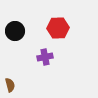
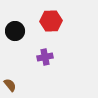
red hexagon: moved 7 px left, 7 px up
brown semicircle: rotated 24 degrees counterclockwise
